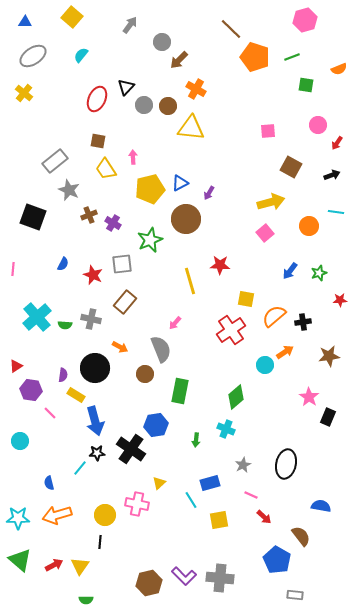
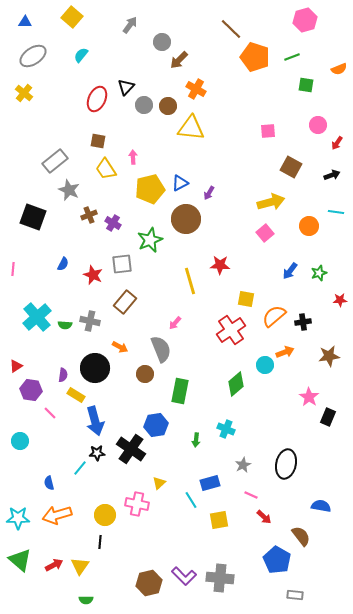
gray cross at (91, 319): moved 1 px left, 2 px down
orange arrow at (285, 352): rotated 12 degrees clockwise
green diamond at (236, 397): moved 13 px up
